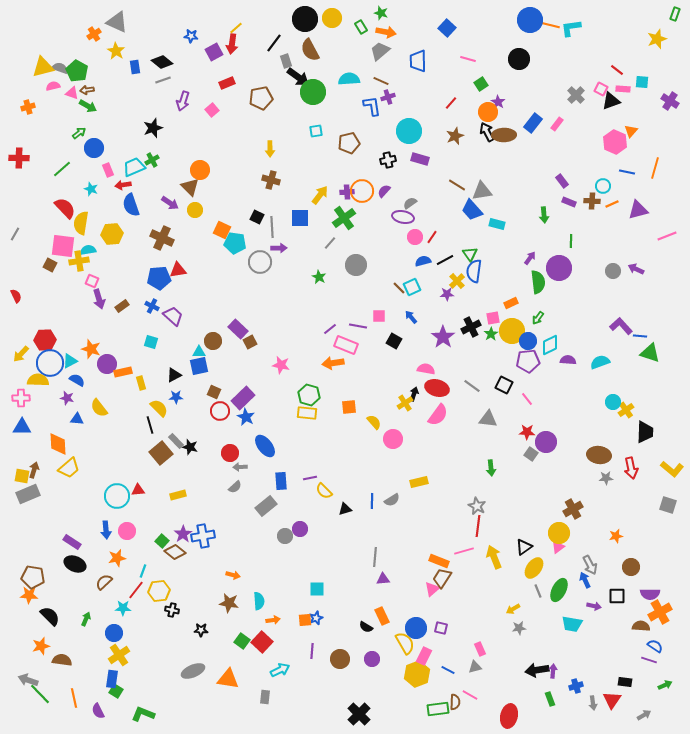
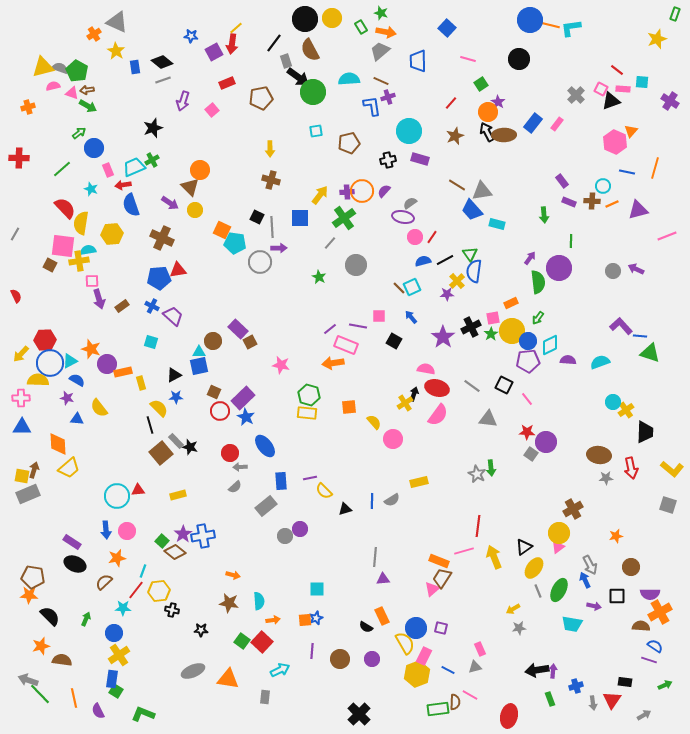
pink square at (92, 281): rotated 24 degrees counterclockwise
gray star at (477, 506): moved 32 px up
